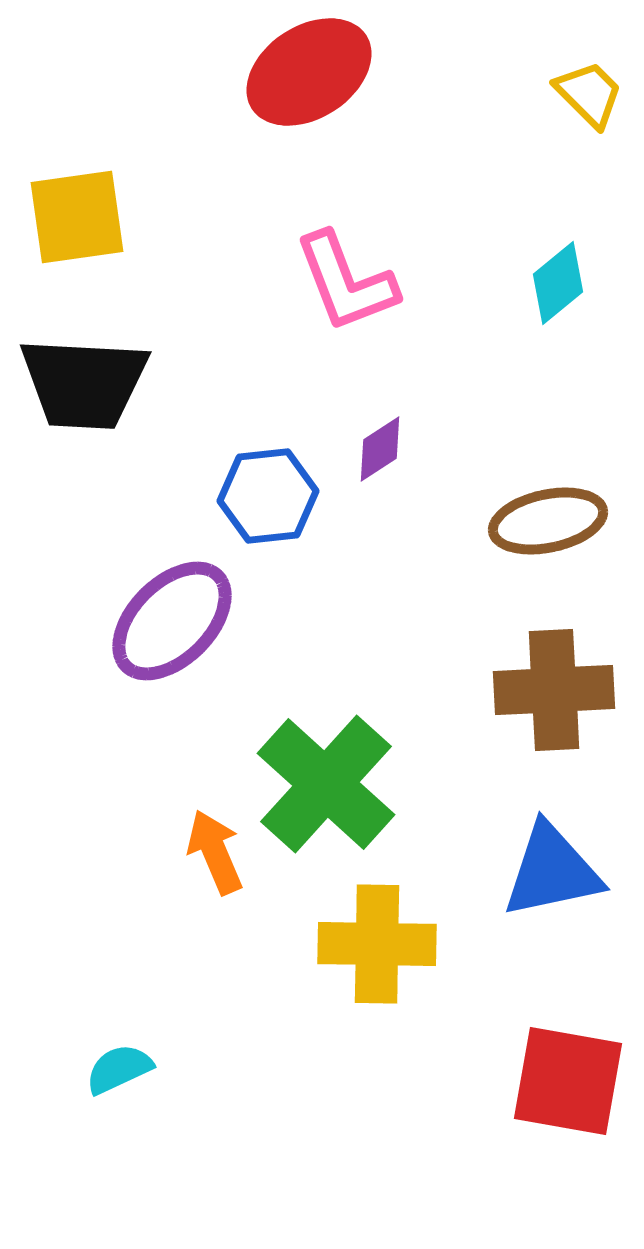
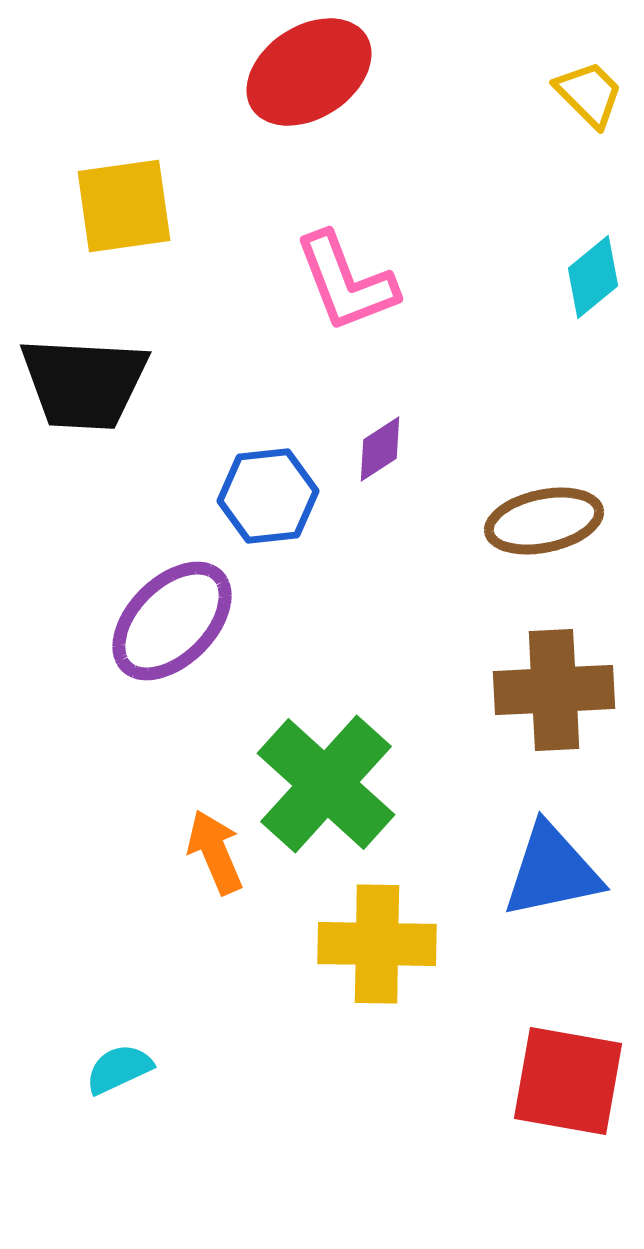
yellow square: moved 47 px right, 11 px up
cyan diamond: moved 35 px right, 6 px up
brown ellipse: moved 4 px left
